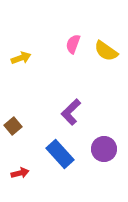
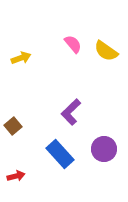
pink semicircle: rotated 120 degrees clockwise
red arrow: moved 4 px left, 3 px down
